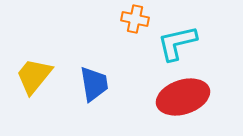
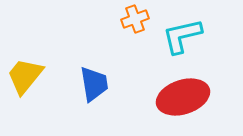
orange cross: rotated 32 degrees counterclockwise
cyan L-shape: moved 5 px right, 7 px up
yellow trapezoid: moved 9 px left
